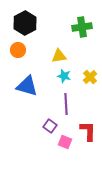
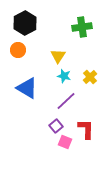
yellow triangle: moved 1 px left; rotated 49 degrees counterclockwise
blue triangle: moved 2 px down; rotated 15 degrees clockwise
purple line: moved 3 px up; rotated 50 degrees clockwise
purple square: moved 6 px right; rotated 16 degrees clockwise
red L-shape: moved 2 px left, 2 px up
